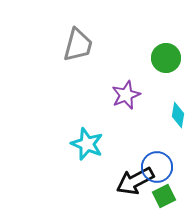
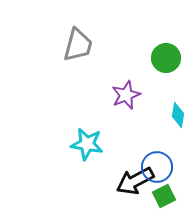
cyan star: rotated 12 degrees counterclockwise
